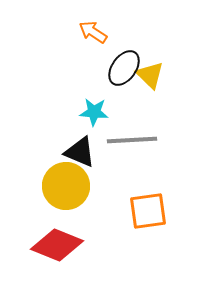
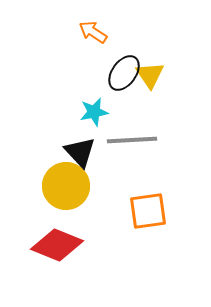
black ellipse: moved 5 px down
yellow triangle: rotated 12 degrees clockwise
cyan star: rotated 16 degrees counterclockwise
black triangle: rotated 24 degrees clockwise
